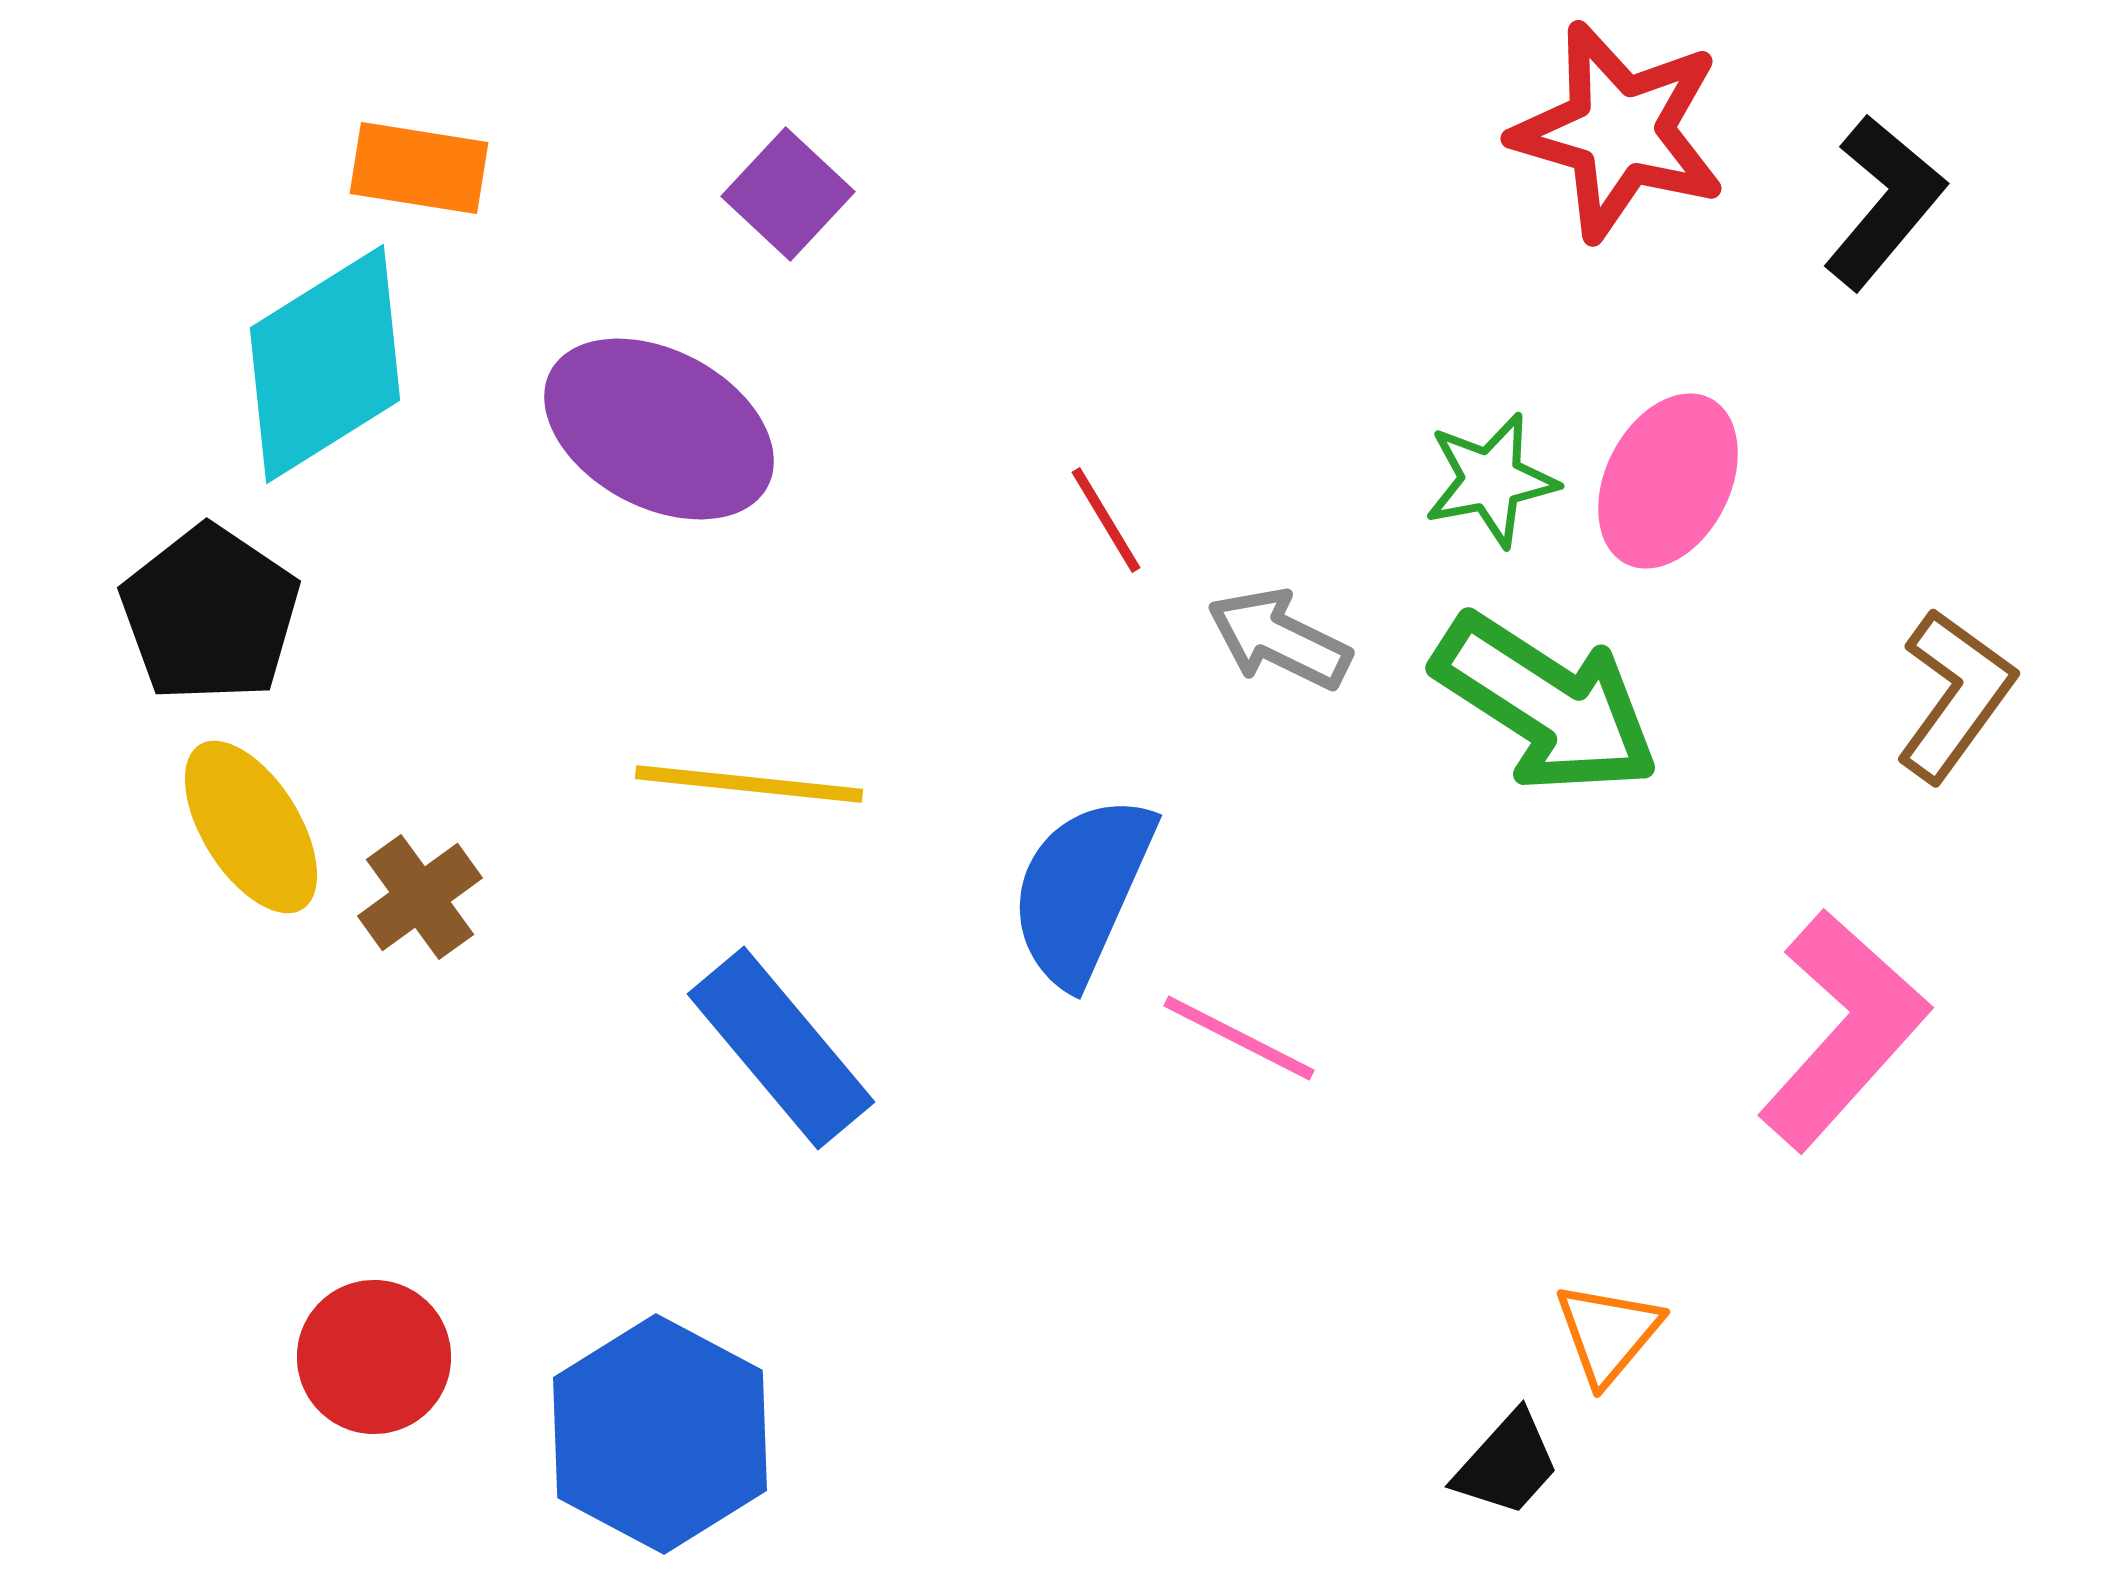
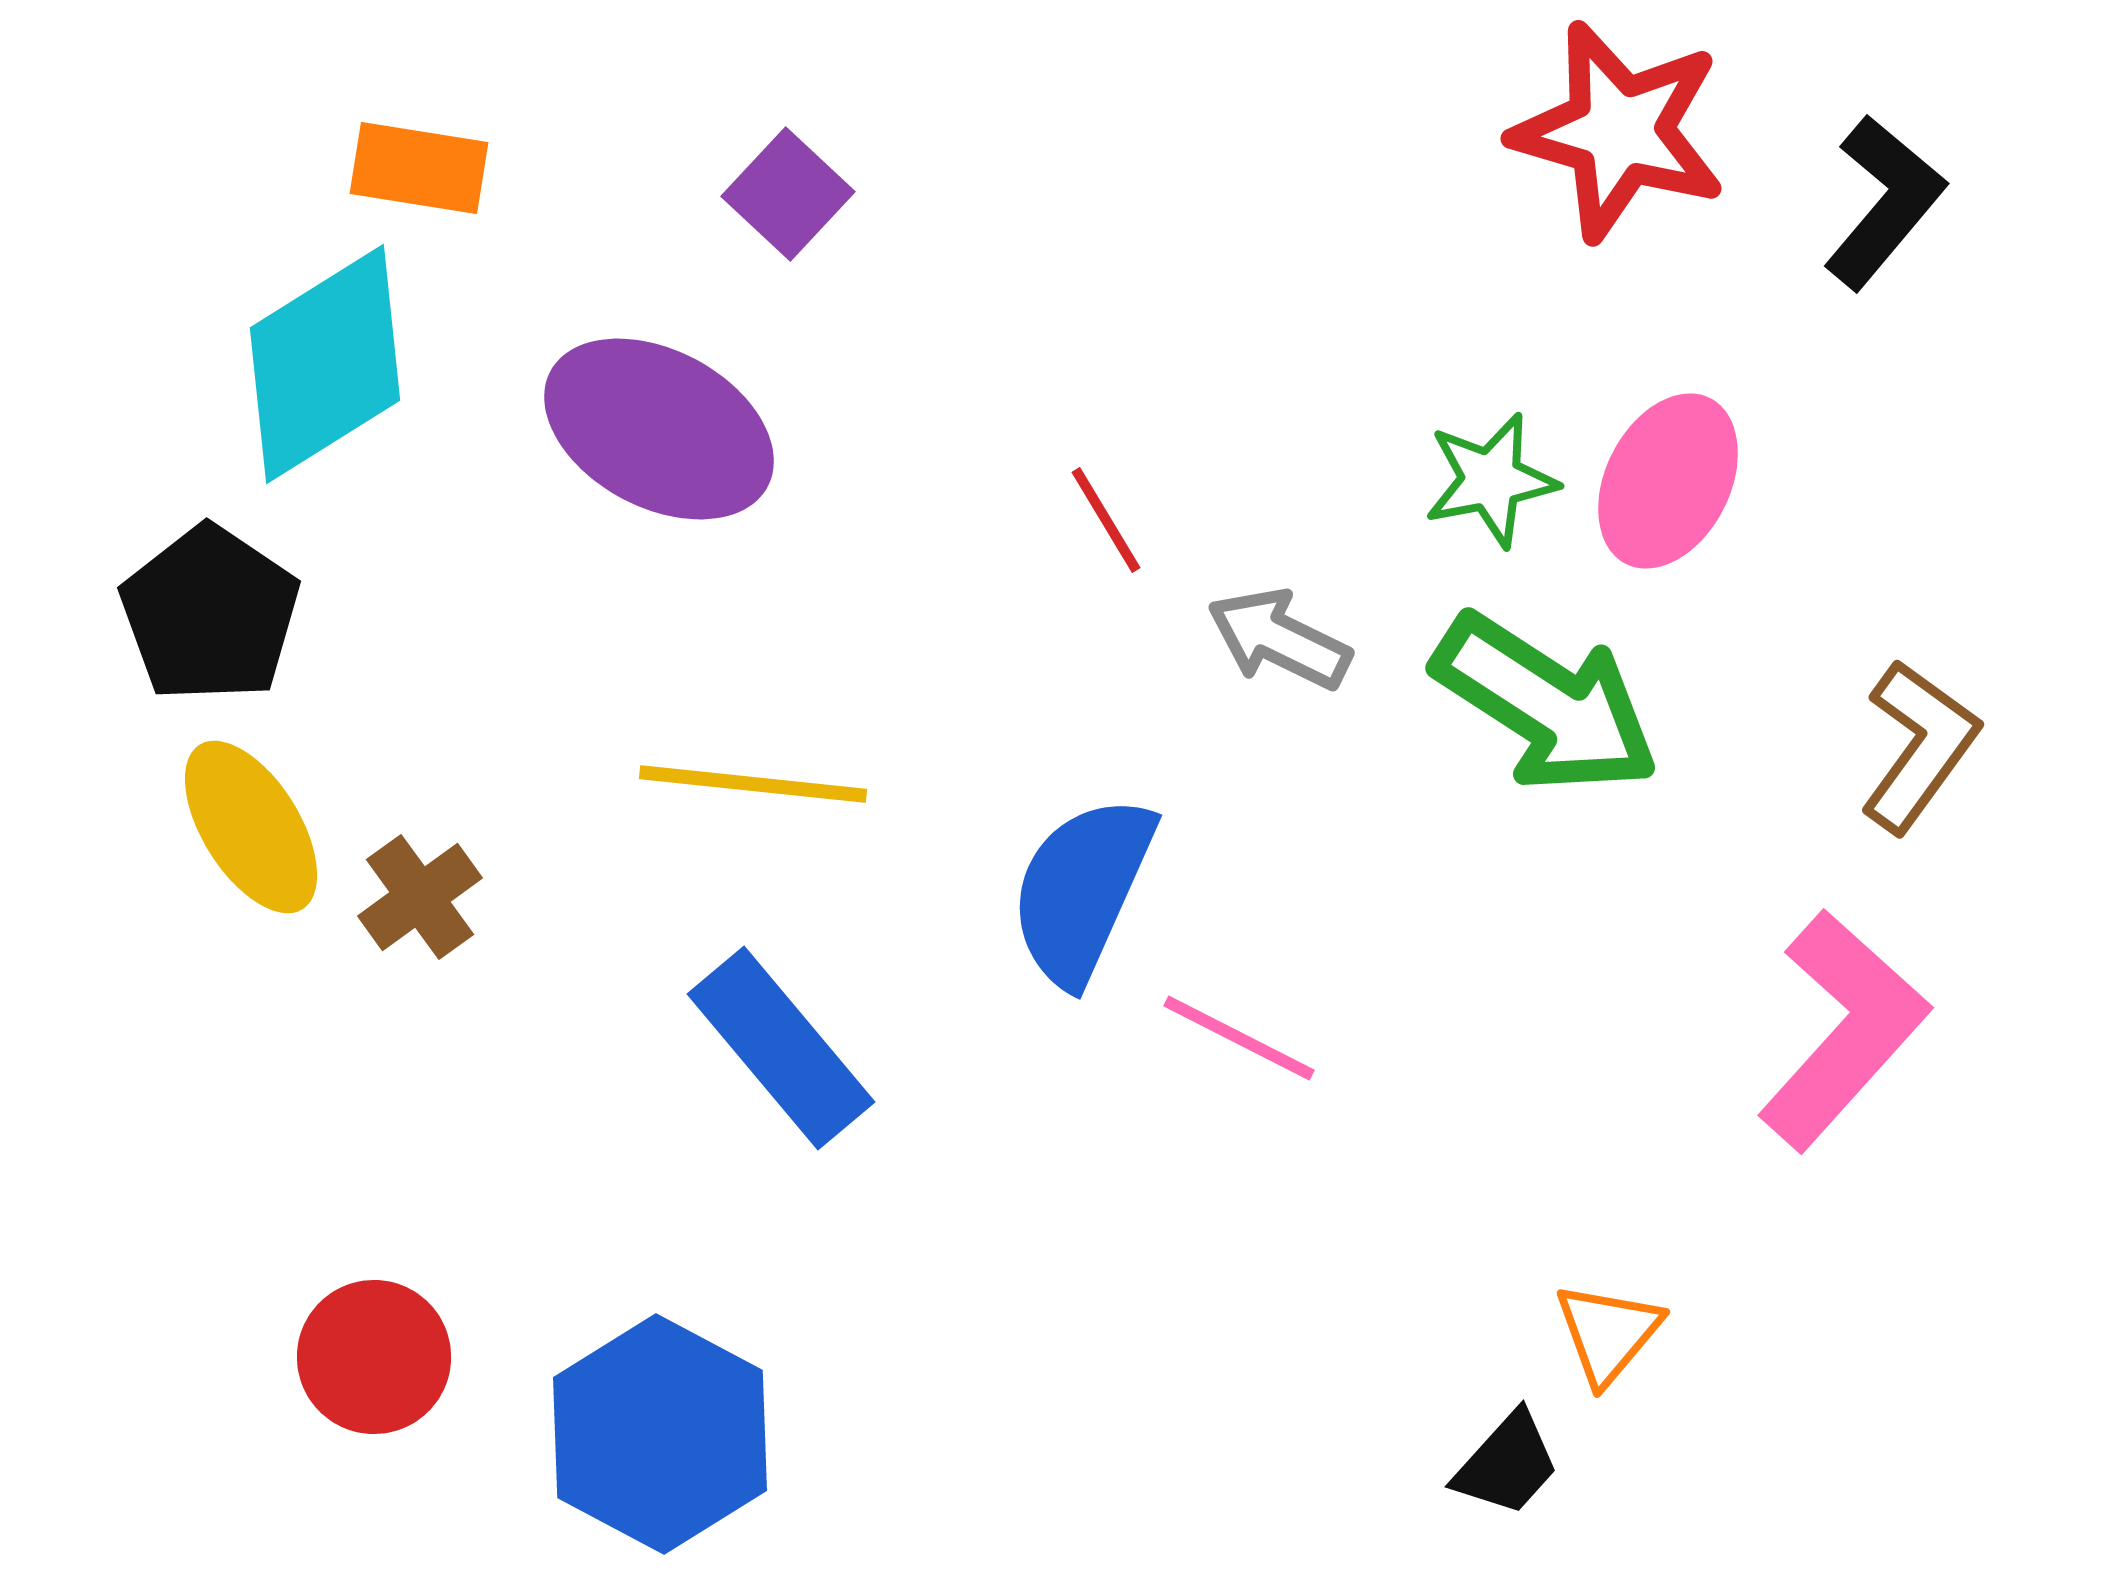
brown L-shape: moved 36 px left, 51 px down
yellow line: moved 4 px right
